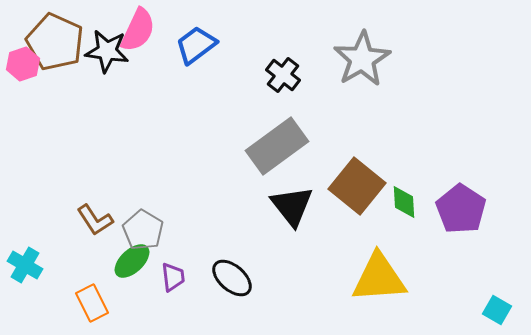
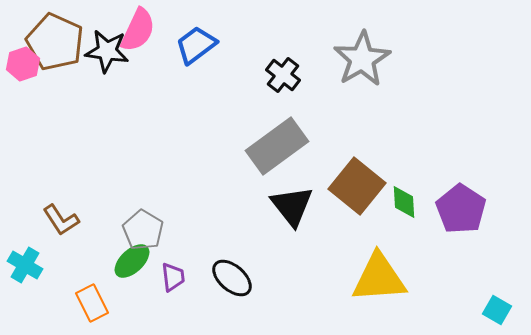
brown L-shape: moved 34 px left
